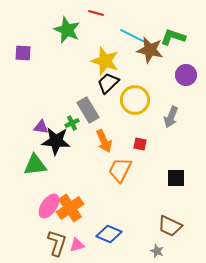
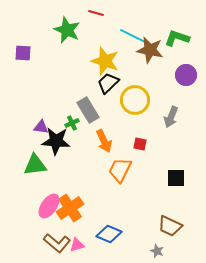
green L-shape: moved 4 px right, 1 px down
brown L-shape: rotated 112 degrees clockwise
